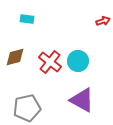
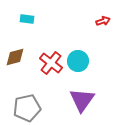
red cross: moved 1 px right, 1 px down
purple triangle: rotated 36 degrees clockwise
